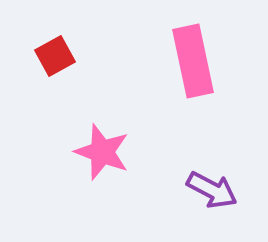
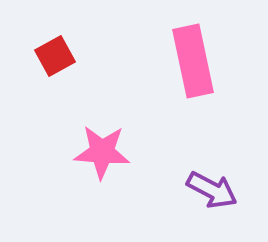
pink star: rotated 16 degrees counterclockwise
